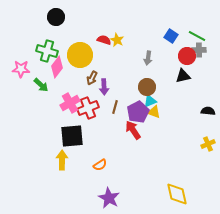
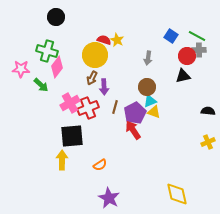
yellow circle: moved 15 px right
purple pentagon: moved 3 px left, 1 px down
yellow cross: moved 2 px up
